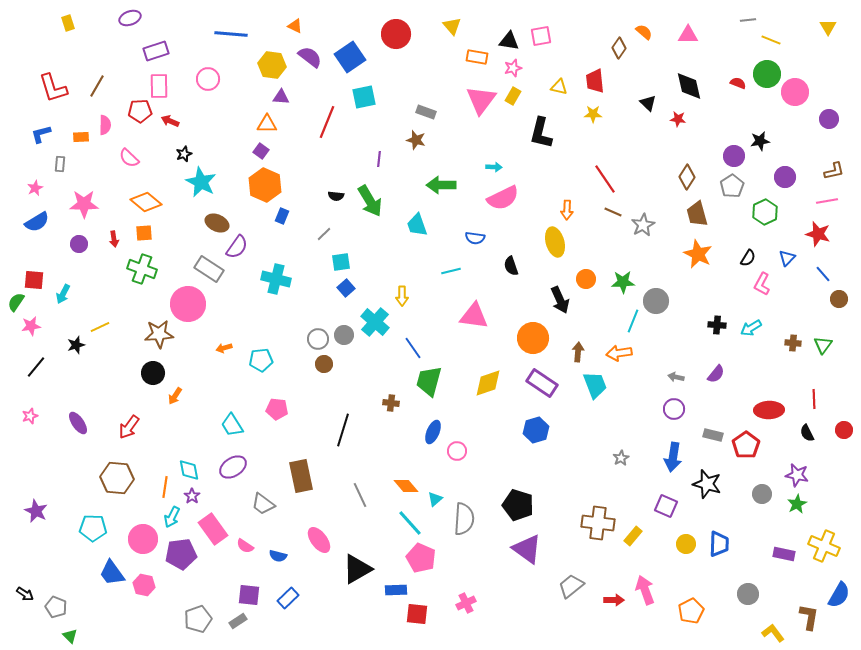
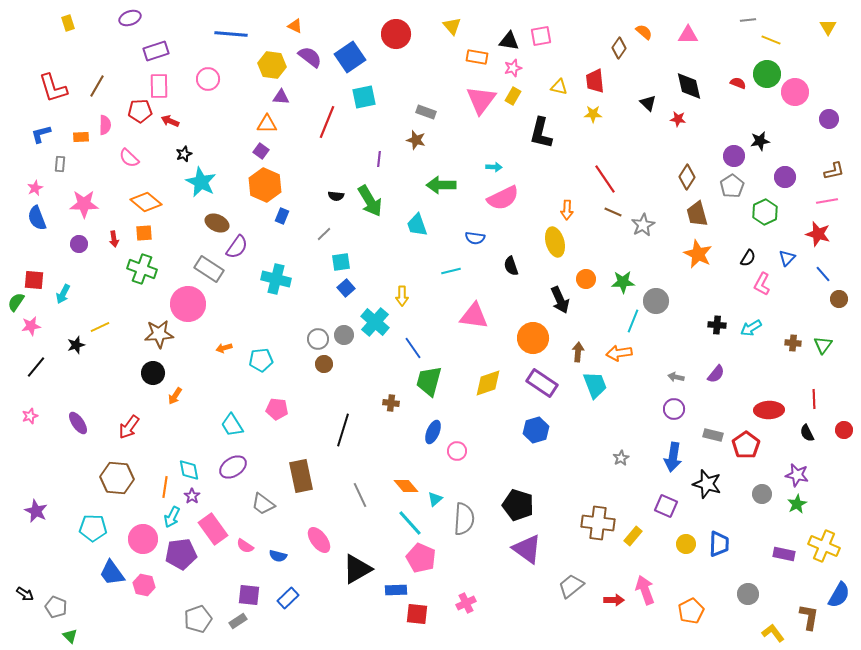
blue semicircle at (37, 222): moved 4 px up; rotated 100 degrees clockwise
